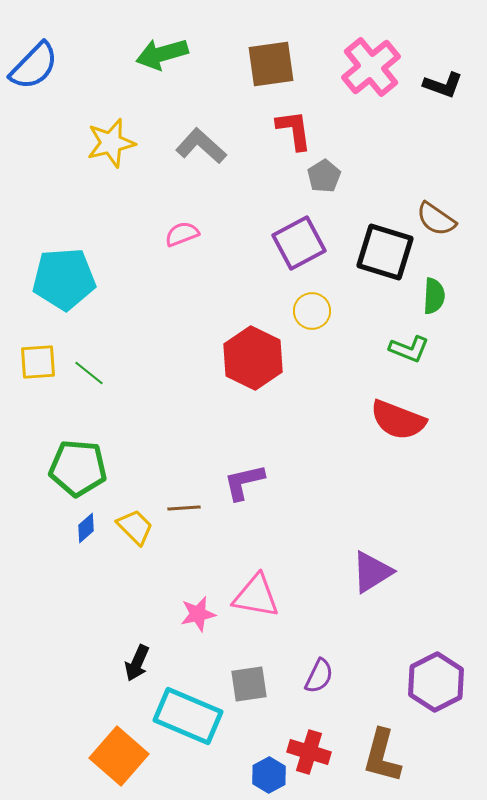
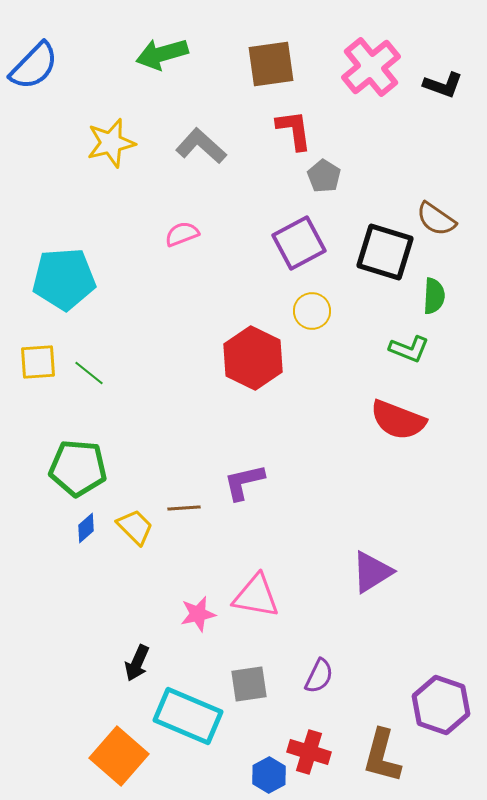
gray pentagon: rotated 8 degrees counterclockwise
purple hexagon: moved 5 px right, 23 px down; rotated 14 degrees counterclockwise
